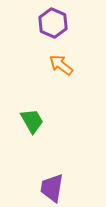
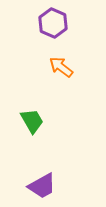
orange arrow: moved 2 px down
purple trapezoid: moved 10 px left, 2 px up; rotated 128 degrees counterclockwise
